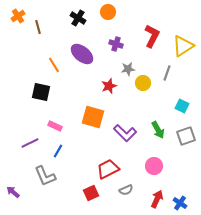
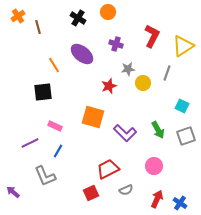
black square: moved 2 px right; rotated 18 degrees counterclockwise
